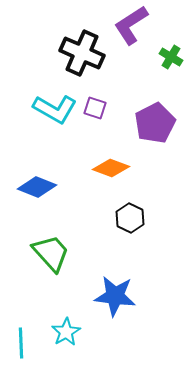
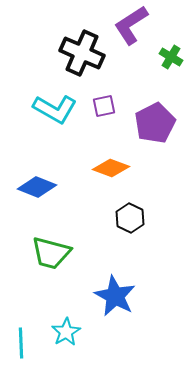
purple square: moved 9 px right, 2 px up; rotated 30 degrees counterclockwise
green trapezoid: rotated 147 degrees clockwise
blue star: rotated 21 degrees clockwise
